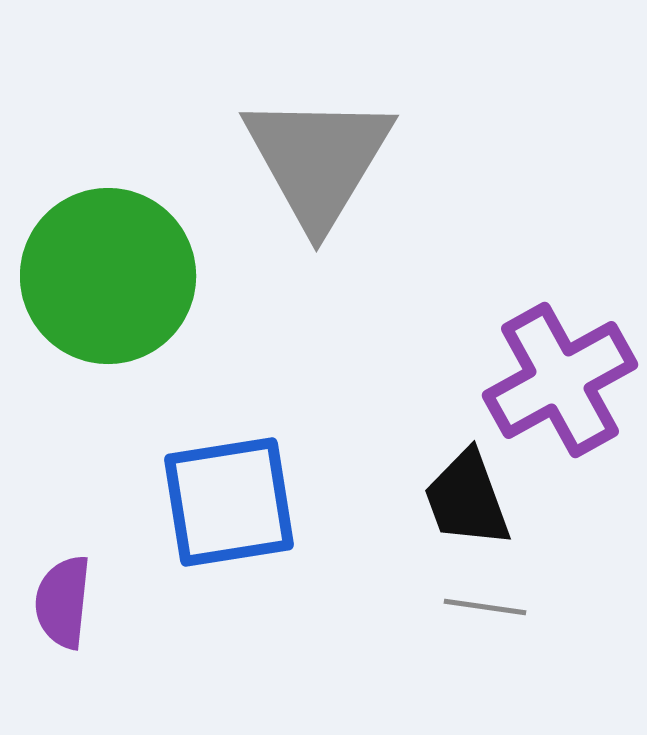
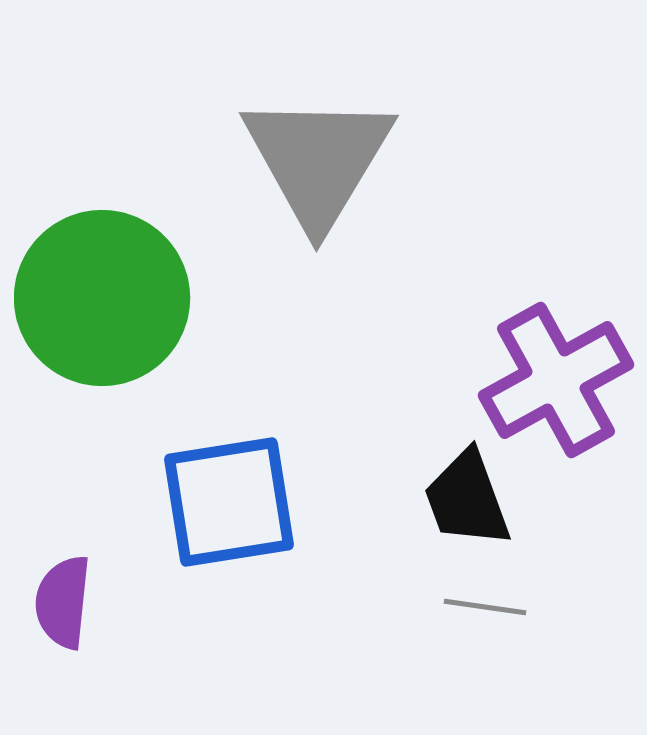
green circle: moved 6 px left, 22 px down
purple cross: moved 4 px left
